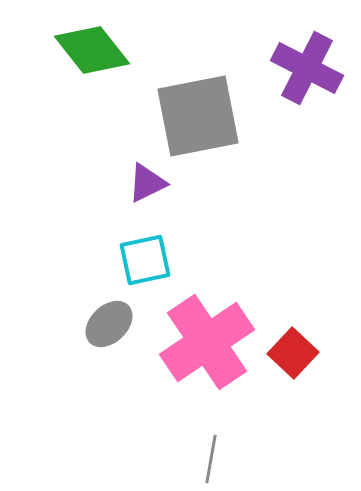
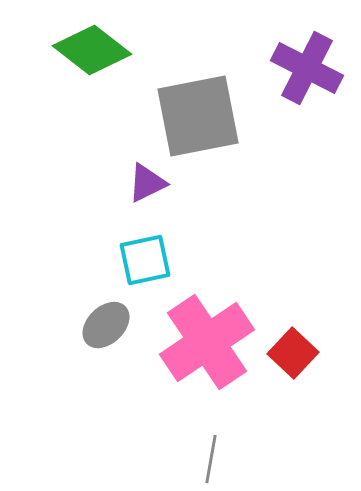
green diamond: rotated 14 degrees counterclockwise
gray ellipse: moved 3 px left, 1 px down
